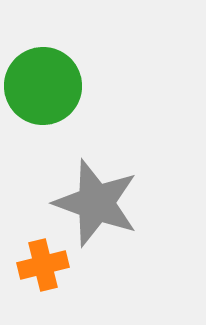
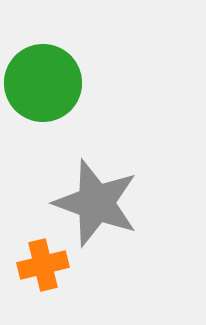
green circle: moved 3 px up
